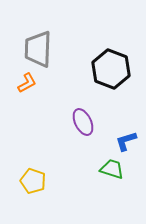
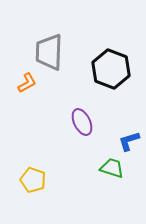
gray trapezoid: moved 11 px right, 3 px down
purple ellipse: moved 1 px left
blue L-shape: moved 3 px right
green trapezoid: moved 1 px up
yellow pentagon: moved 1 px up
